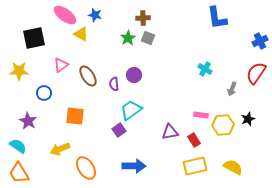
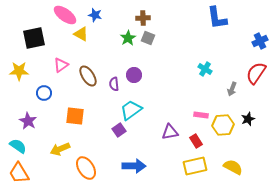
red rectangle: moved 2 px right, 1 px down
